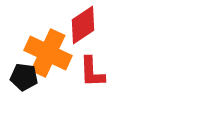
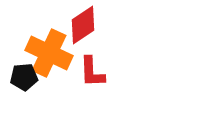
orange cross: moved 1 px right
black pentagon: rotated 12 degrees counterclockwise
